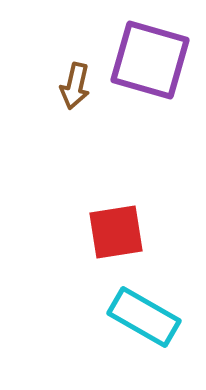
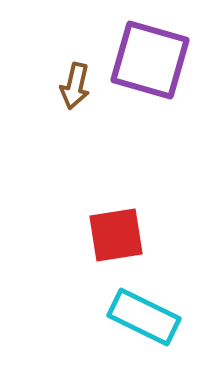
red square: moved 3 px down
cyan rectangle: rotated 4 degrees counterclockwise
